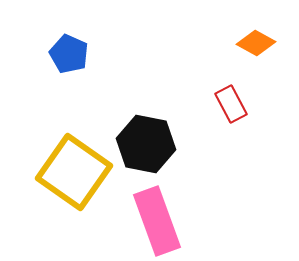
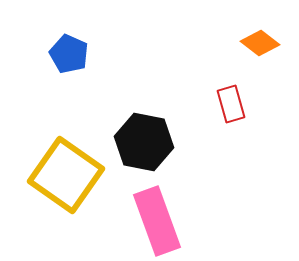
orange diamond: moved 4 px right; rotated 9 degrees clockwise
red rectangle: rotated 12 degrees clockwise
black hexagon: moved 2 px left, 2 px up
yellow square: moved 8 px left, 3 px down
